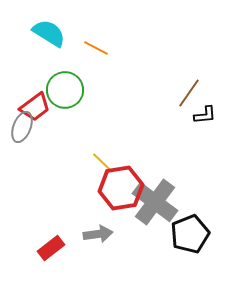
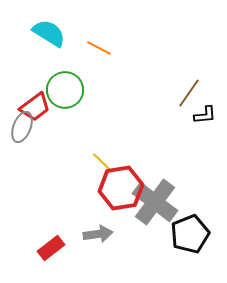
orange line: moved 3 px right
